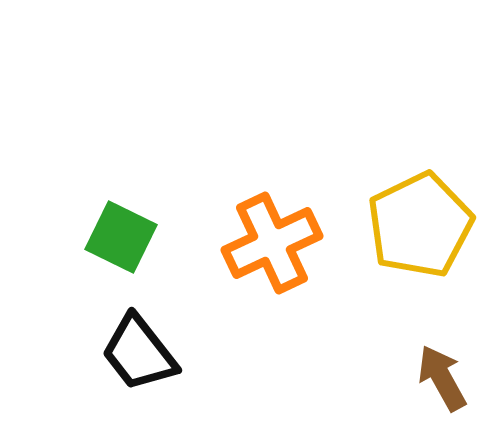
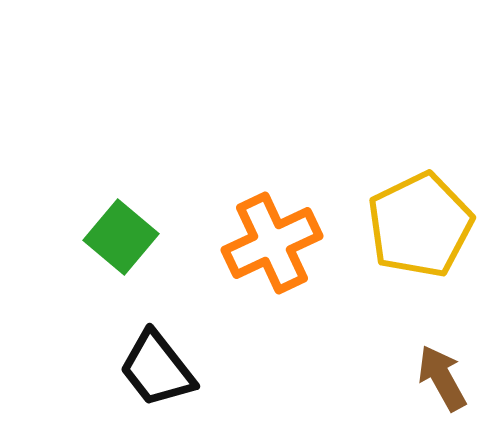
green square: rotated 14 degrees clockwise
black trapezoid: moved 18 px right, 16 px down
